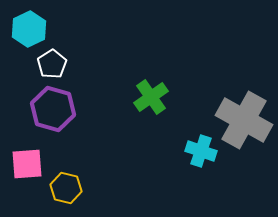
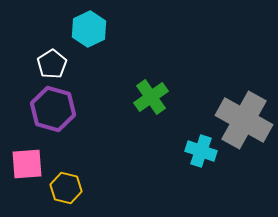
cyan hexagon: moved 60 px right
